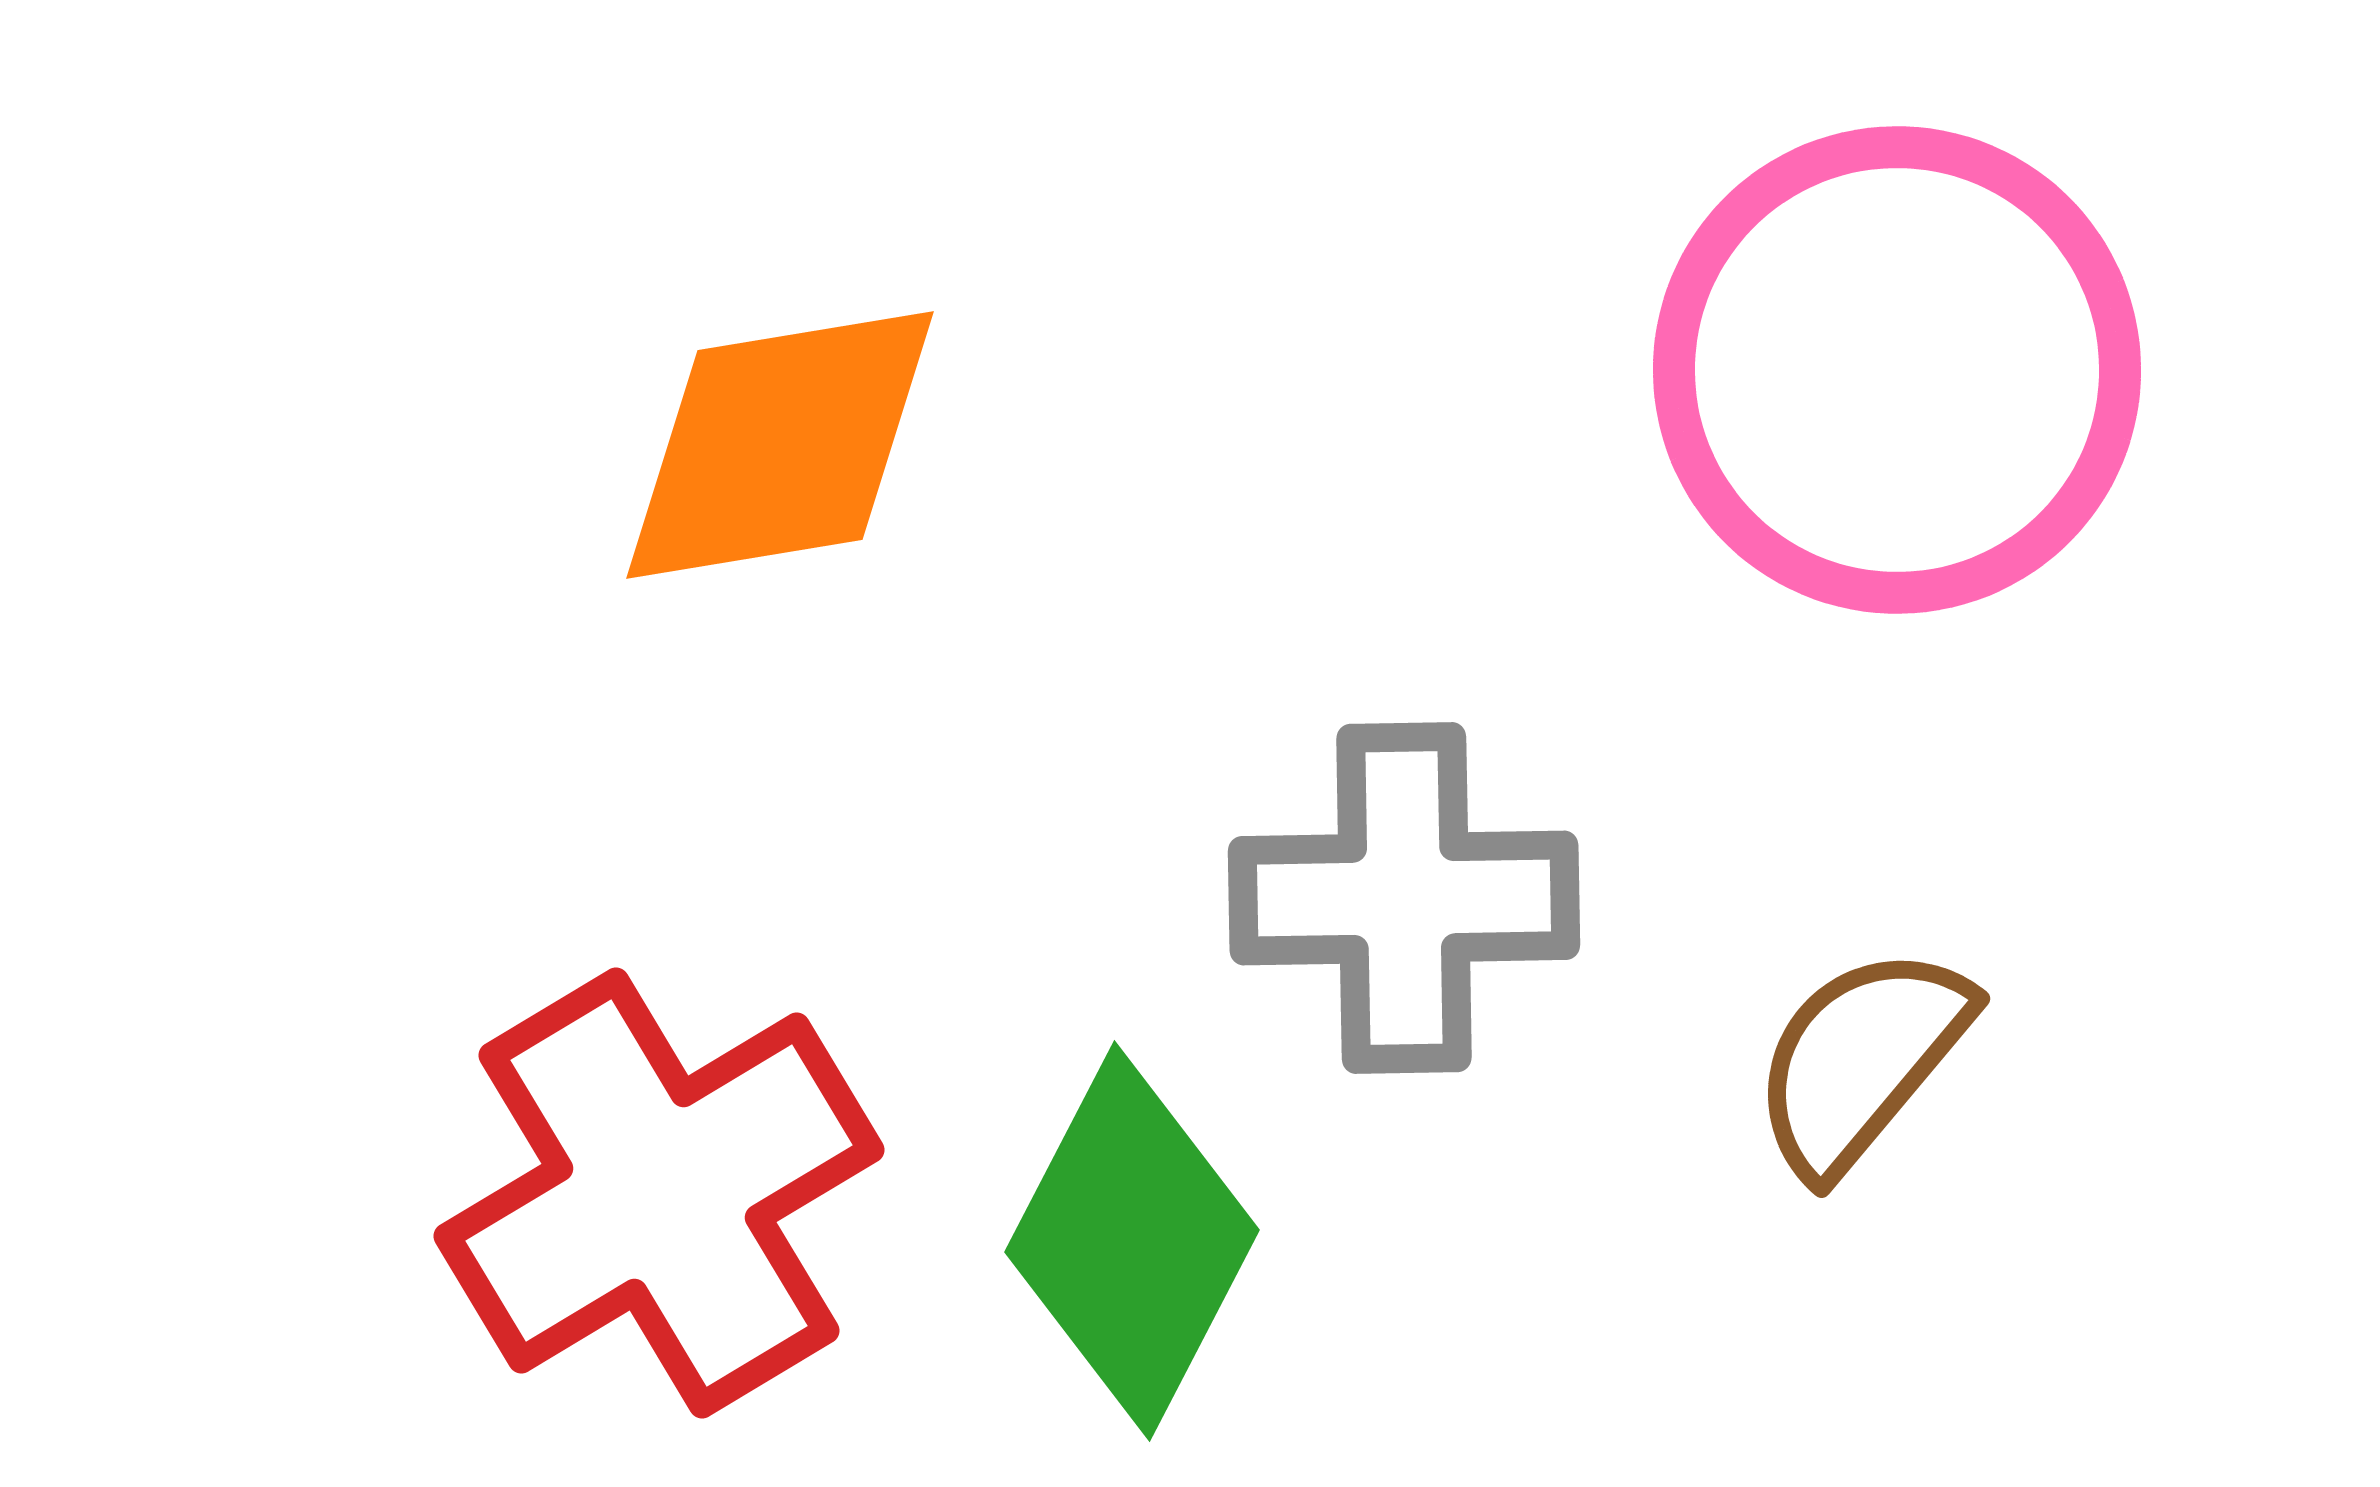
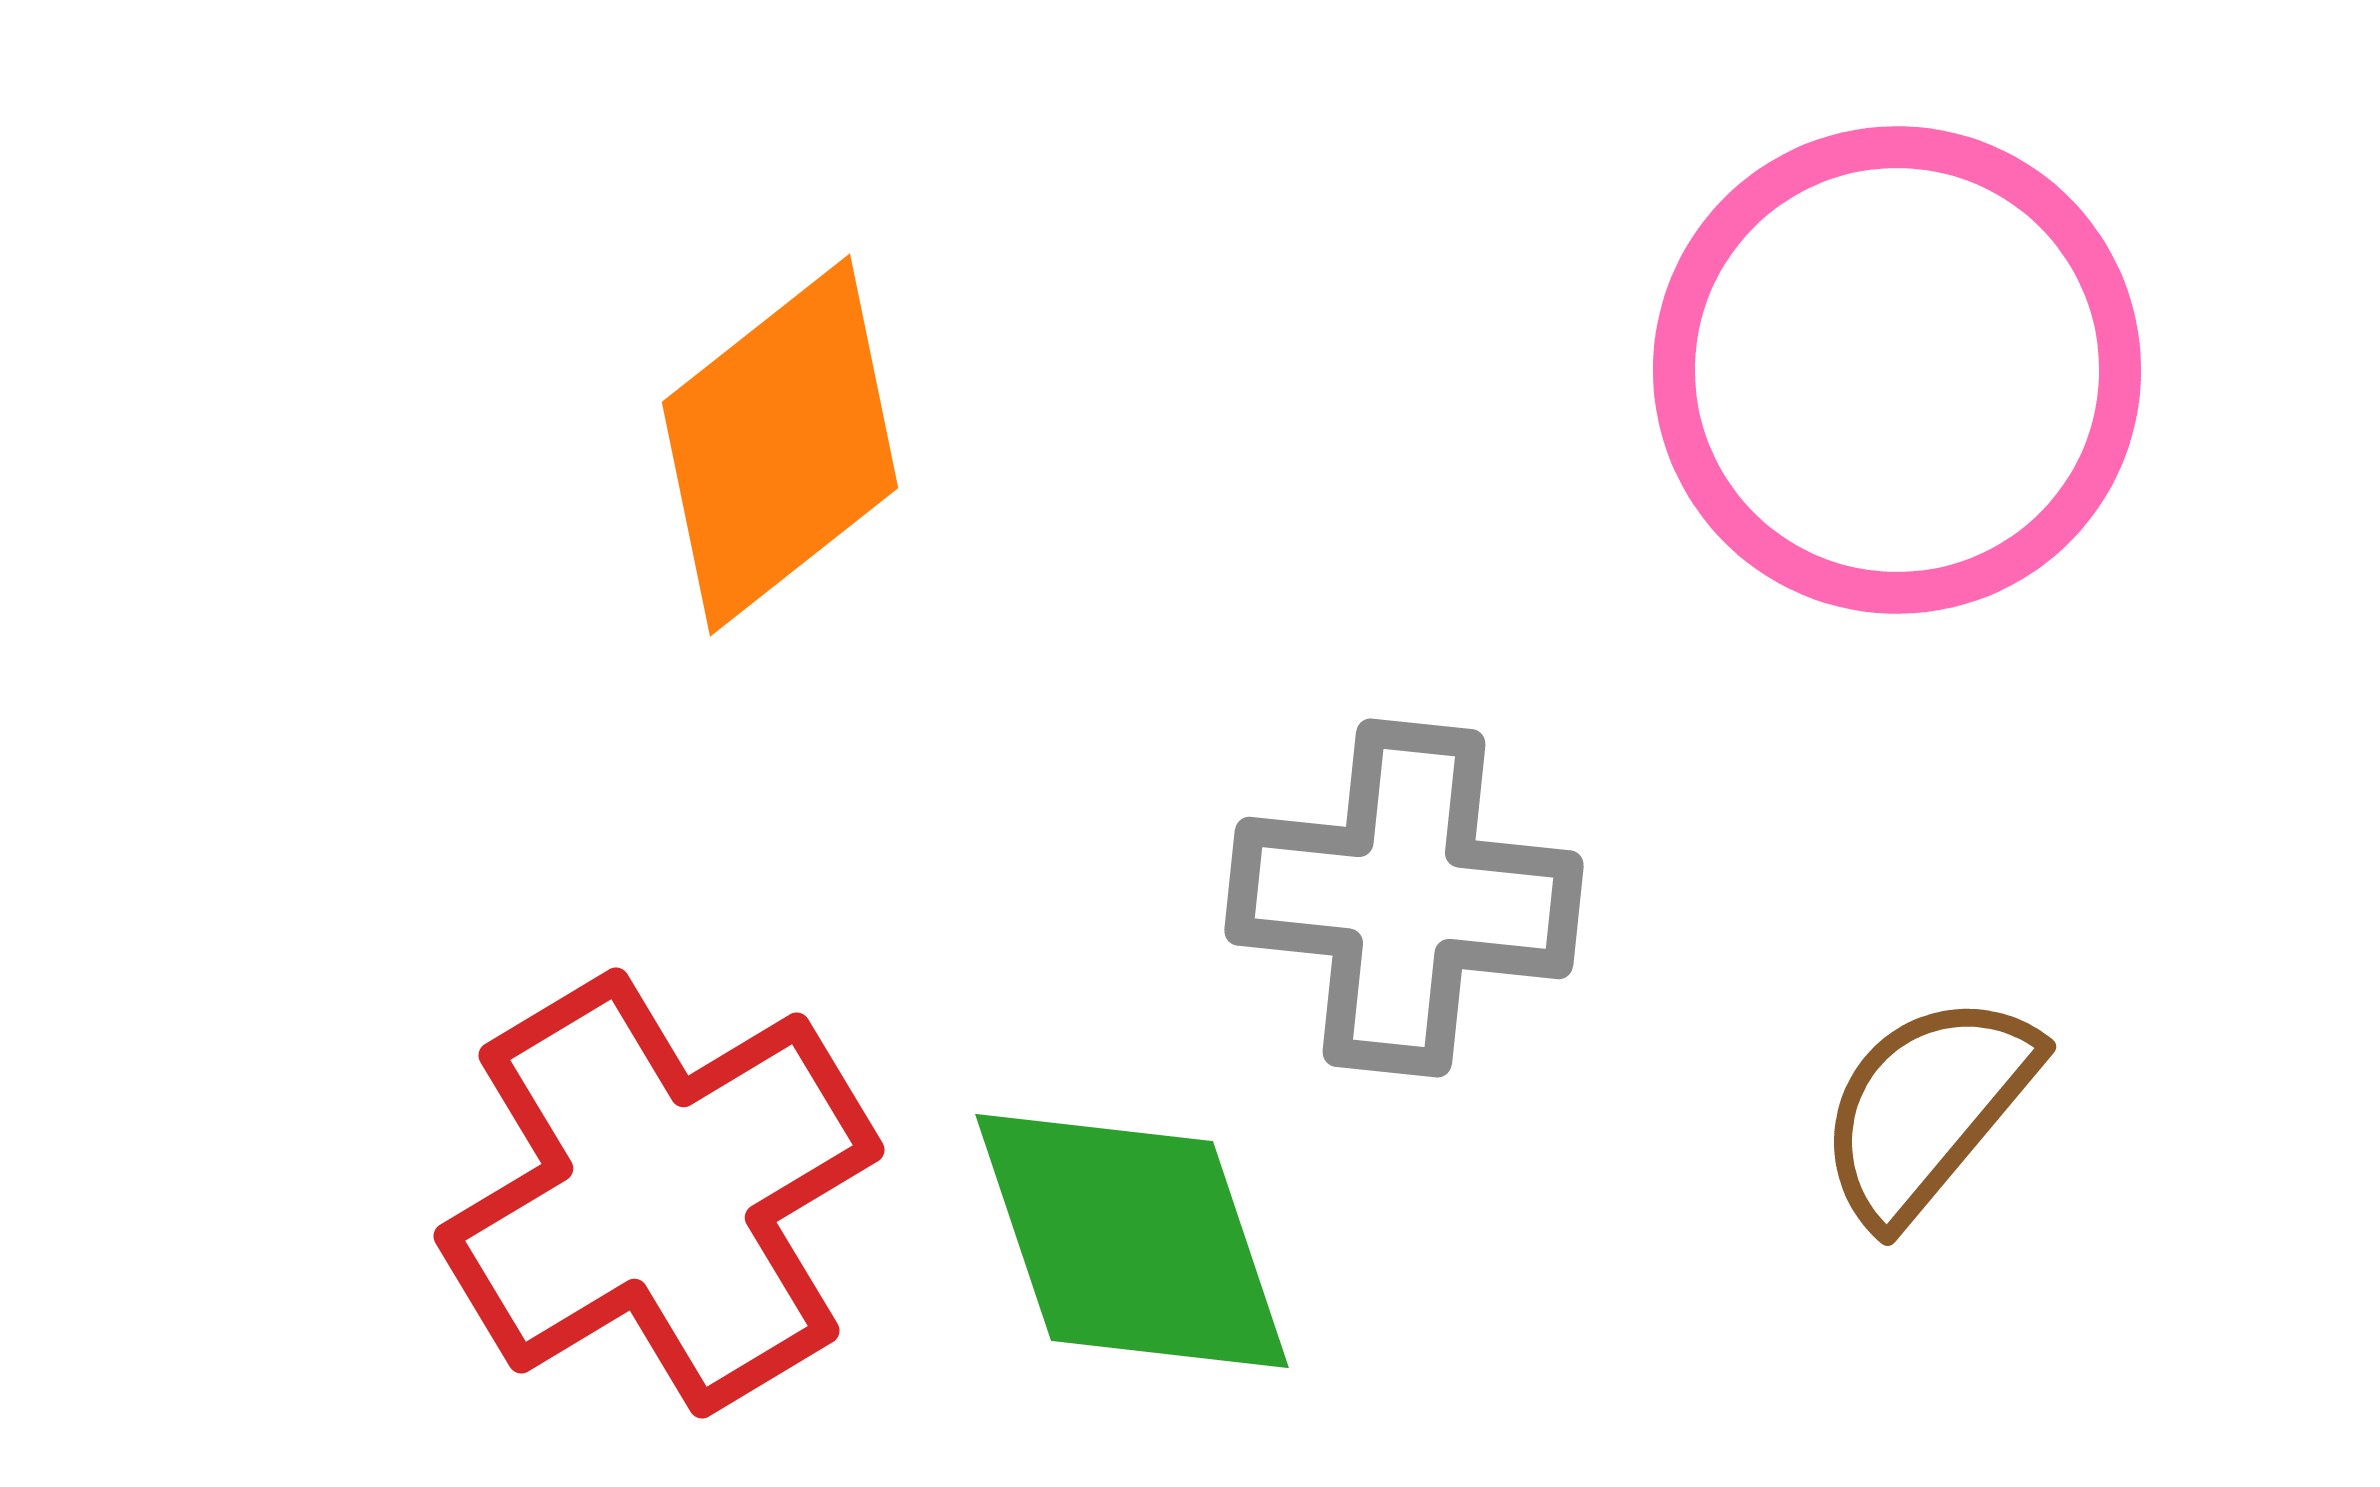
orange diamond: rotated 29 degrees counterclockwise
gray cross: rotated 7 degrees clockwise
brown semicircle: moved 66 px right, 48 px down
green diamond: rotated 46 degrees counterclockwise
